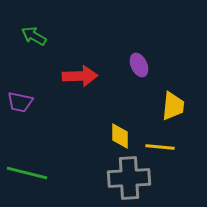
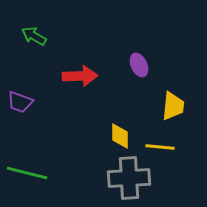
purple trapezoid: rotated 8 degrees clockwise
